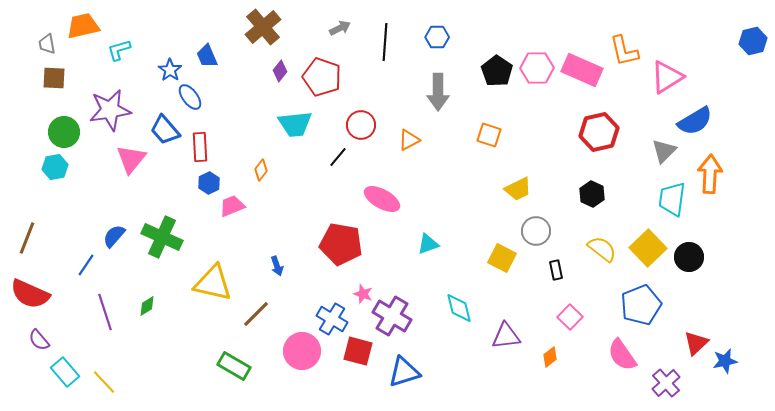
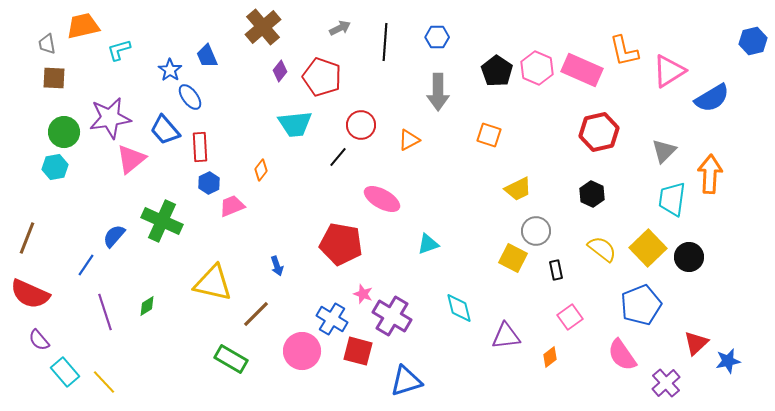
pink hexagon at (537, 68): rotated 24 degrees clockwise
pink triangle at (667, 77): moved 2 px right, 6 px up
purple star at (110, 110): moved 8 px down
blue semicircle at (695, 121): moved 17 px right, 23 px up
pink triangle at (131, 159): rotated 12 degrees clockwise
green cross at (162, 237): moved 16 px up
yellow square at (502, 258): moved 11 px right
pink square at (570, 317): rotated 10 degrees clockwise
blue star at (725, 361): moved 3 px right
green rectangle at (234, 366): moved 3 px left, 7 px up
blue triangle at (404, 372): moved 2 px right, 9 px down
